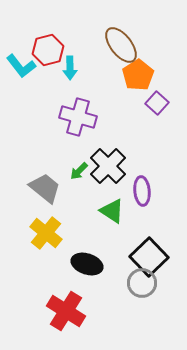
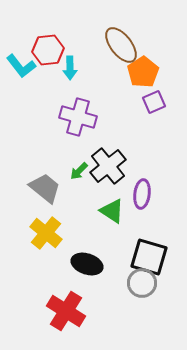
red hexagon: rotated 8 degrees clockwise
orange pentagon: moved 5 px right, 3 px up
purple square: moved 3 px left, 1 px up; rotated 25 degrees clockwise
black cross: rotated 6 degrees clockwise
purple ellipse: moved 3 px down; rotated 12 degrees clockwise
black square: rotated 30 degrees counterclockwise
